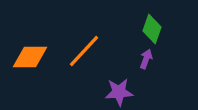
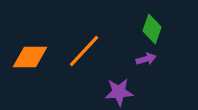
purple arrow: rotated 54 degrees clockwise
